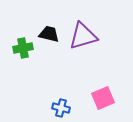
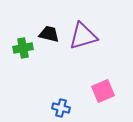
pink square: moved 7 px up
